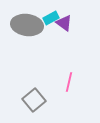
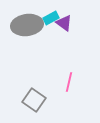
gray ellipse: rotated 16 degrees counterclockwise
gray square: rotated 15 degrees counterclockwise
